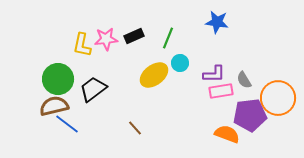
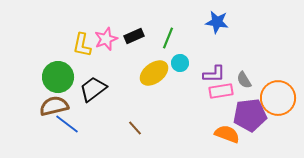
pink star: rotated 15 degrees counterclockwise
yellow ellipse: moved 2 px up
green circle: moved 2 px up
